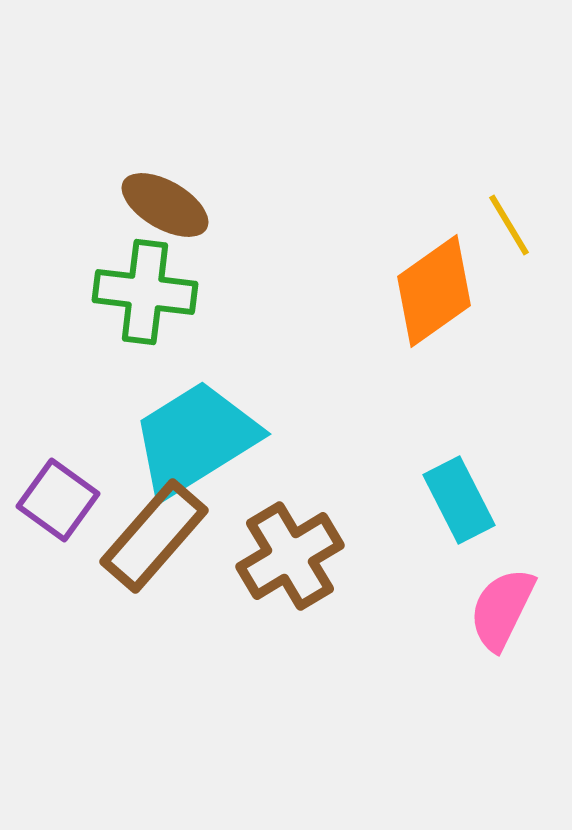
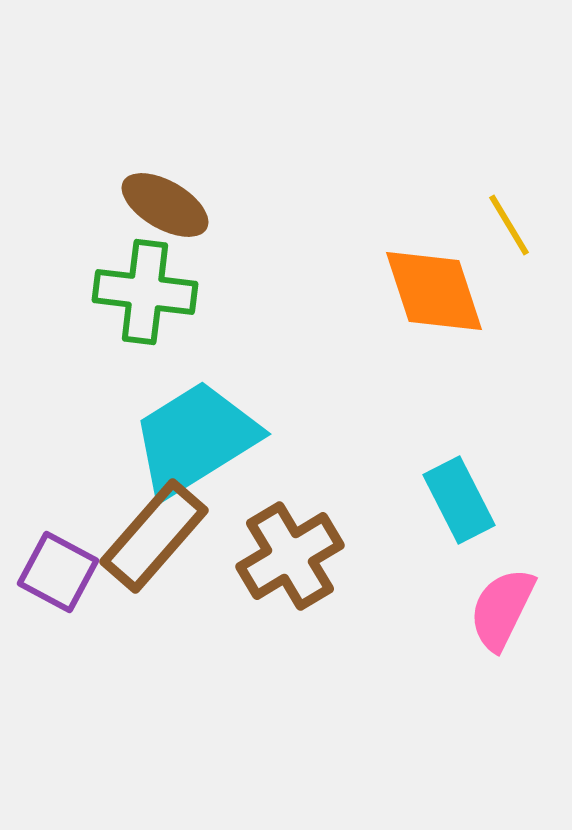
orange diamond: rotated 73 degrees counterclockwise
purple square: moved 72 px down; rotated 8 degrees counterclockwise
